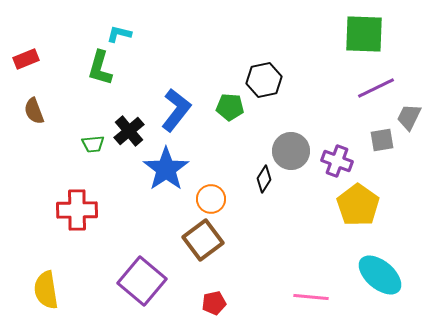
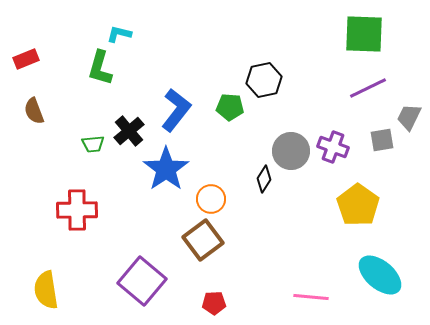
purple line: moved 8 px left
purple cross: moved 4 px left, 14 px up
red pentagon: rotated 10 degrees clockwise
